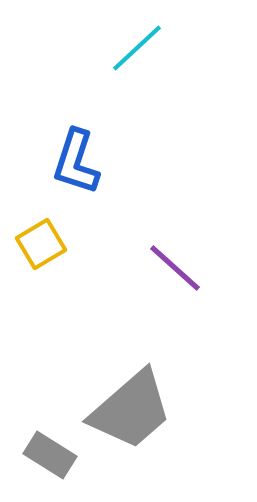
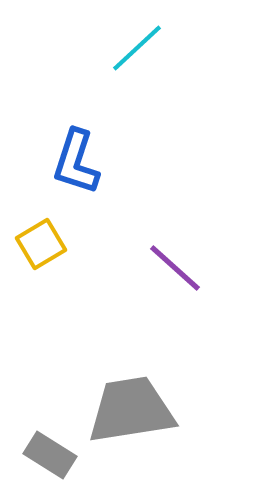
gray trapezoid: rotated 148 degrees counterclockwise
